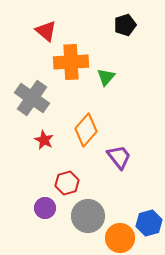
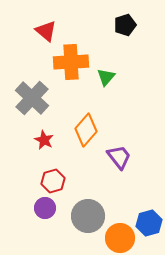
gray cross: rotated 8 degrees clockwise
red hexagon: moved 14 px left, 2 px up
